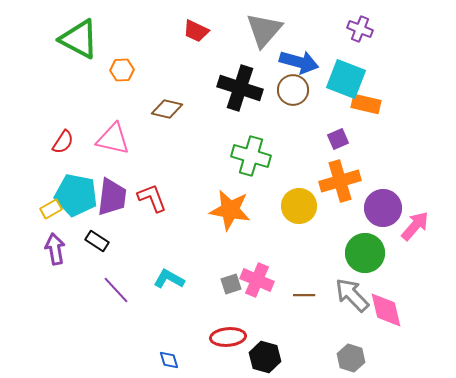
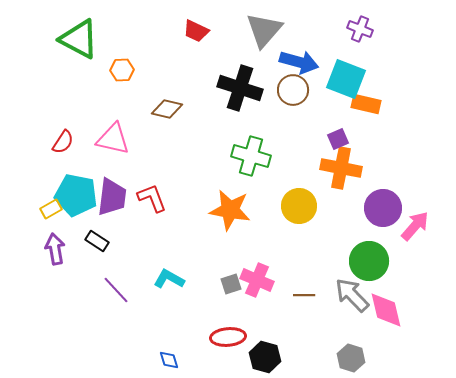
orange cross: moved 1 px right, 13 px up; rotated 27 degrees clockwise
green circle: moved 4 px right, 8 px down
